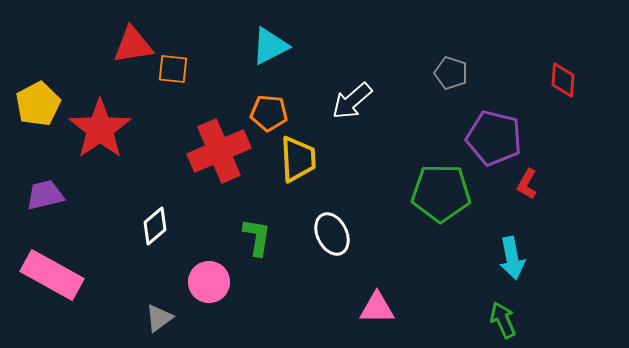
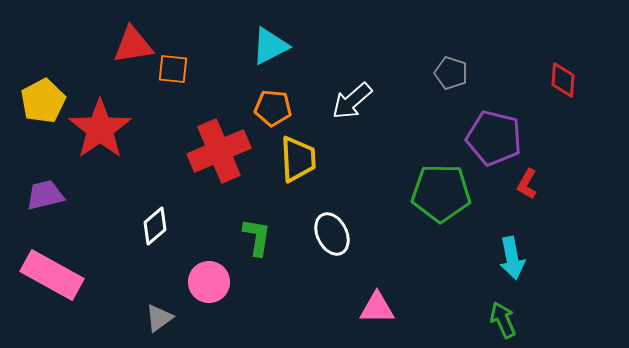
yellow pentagon: moved 5 px right, 3 px up
orange pentagon: moved 4 px right, 5 px up
